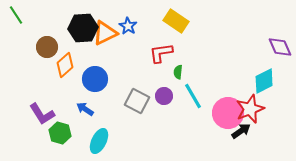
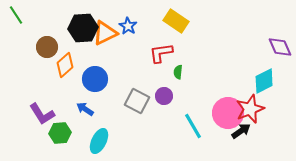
cyan line: moved 30 px down
green hexagon: rotated 20 degrees counterclockwise
